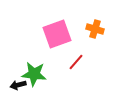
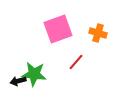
orange cross: moved 3 px right, 4 px down
pink square: moved 1 px right, 5 px up
black arrow: moved 4 px up
